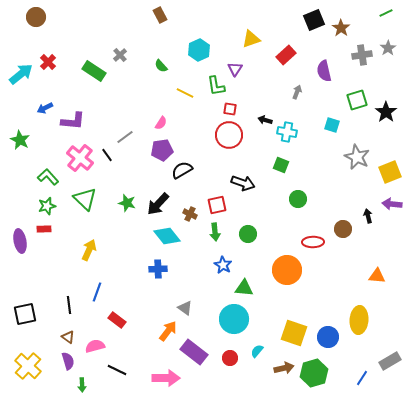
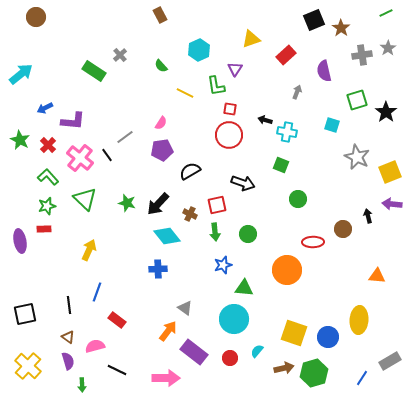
red cross at (48, 62): moved 83 px down
black semicircle at (182, 170): moved 8 px right, 1 px down
blue star at (223, 265): rotated 24 degrees clockwise
